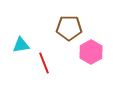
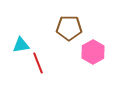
pink hexagon: moved 2 px right
red line: moved 6 px left
